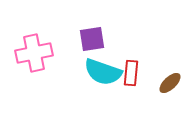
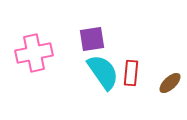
cyan semicircle: rotated 144 degrees counterclockwise
